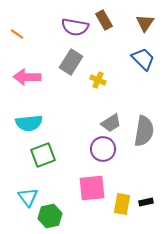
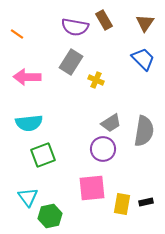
yellow cross: moved 2 px left
